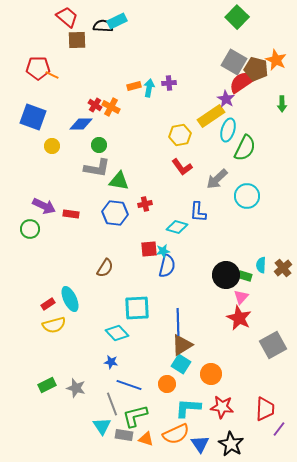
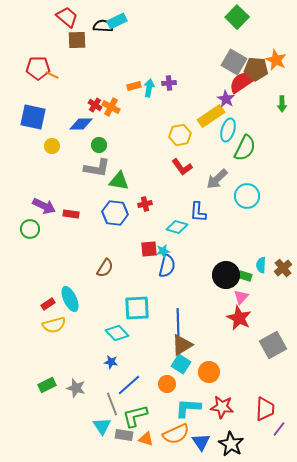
brown pentagon at (256, 69): rotated 10 degrees counterclockwise
blue square at (33, 117): rotated 8 degrees counterclockwise
orange circle at (211, 374): moved 2 px left, 2 px up
blue line at (129, 385): rotated 60 degrees counterclockwise
blue triangle at (200, 444): moved 1 px right, 2 px up
